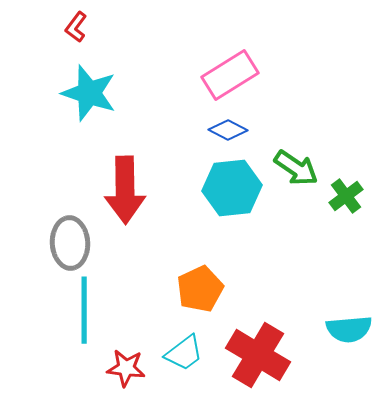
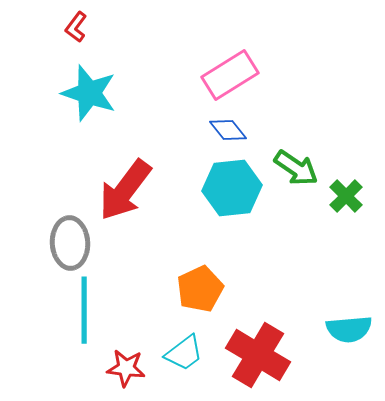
blue diamond: rotated 24 degrees clockwise
red arrow: rotated 38 degrees clockwise
green cross: rotated 8 degrees counterclockwise
